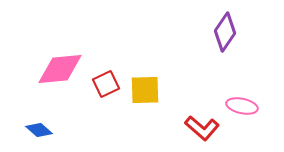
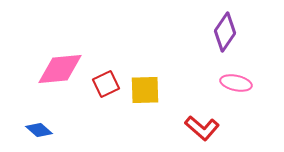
pink ellipse: moved 6 px left, 23 px up
